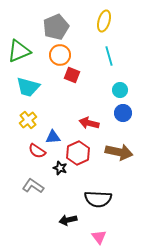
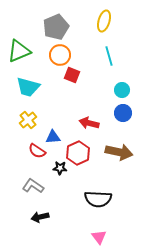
cyan circle: moved 2 px right
black star: rotated 16 degrees counterclockwise
black arrow: moved 28 px left, 3 px up
